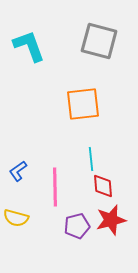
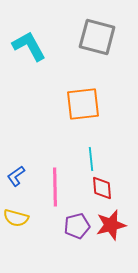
gray square: moved 2 px left, 4 px up
cyan L-shape: rotated 9 degrees counterclockwise
blue L-shape: moved 2 px left, 5 px down
red diamond: moved 1 px left, 2 px down
red star: moved 5 px down
